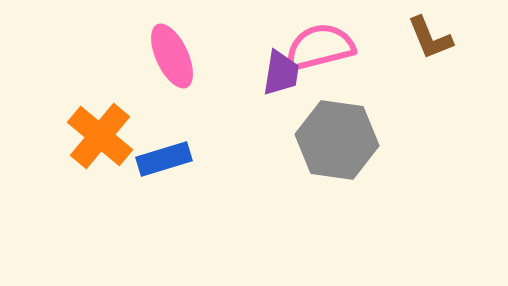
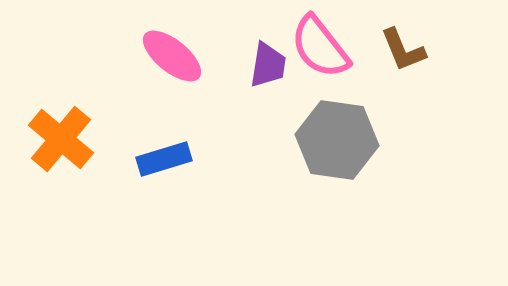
brown L-shape: moved 27 px left, 12 px down
pink semicircle: rotated 114 degrees counterclockwise
pink ellipse: rotated 26 degrees counterclockwise
purple trapezoid: moved 13 px left, 8 px up
orange cross: moved 39 px left, 3 px down
